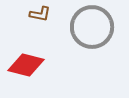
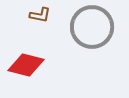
brown L-shape: moved 1 px down
